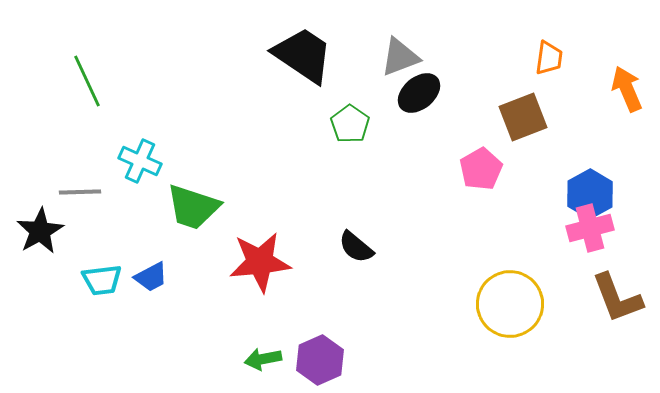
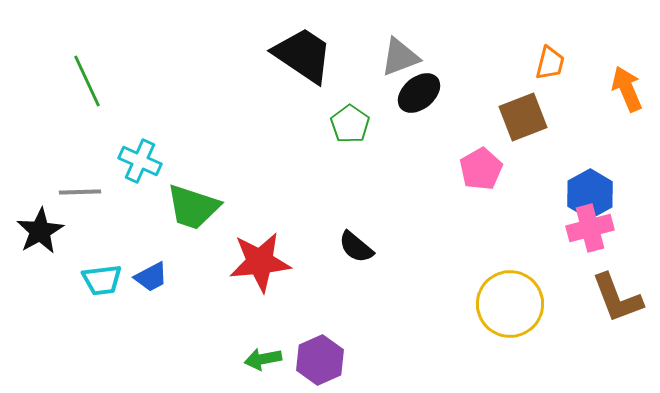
orange trapezoid: moved 1 px right, 5 px down; rotated 6 degrees clockwise
